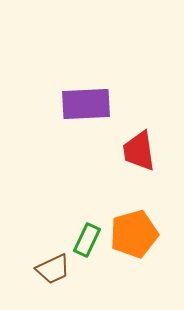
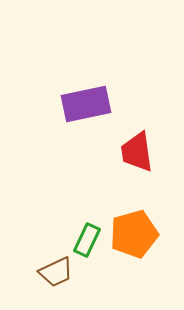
purple rectangle: rotated 9 degrees counterclockwise
red trapezoid: moved 2 px left, 1 px down
brown trapezoid: moved 3 px right, 3 px down
